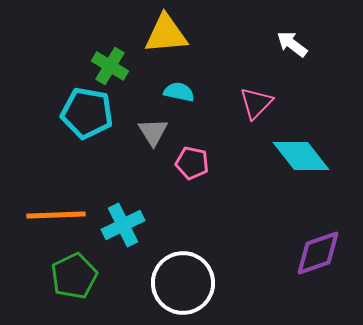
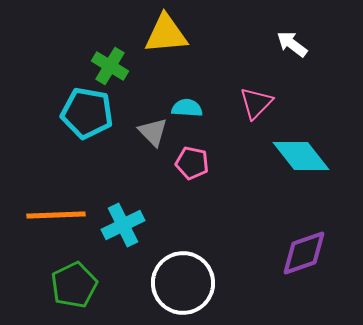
cyan semicircle: moved 8 px right, 16 px down; rotated 8 degrees counterclockwise
gray triangle: rotated 12 degrees counterclockwise
purple diamond: moved 14 px left
green pentagon: moved 9 px down
